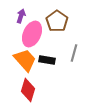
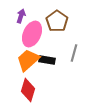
orange trapezoid: moved 3 px right; rotated 90 degrees counterclockwise
